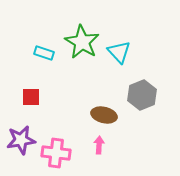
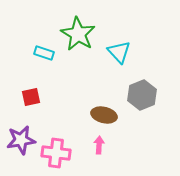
green star: moved 4 px left, 8 px up
red square: rotated 12 degrees counterclockwise
